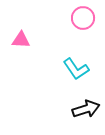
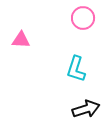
cyan L-shape: rotated 52 degrees clockwise
